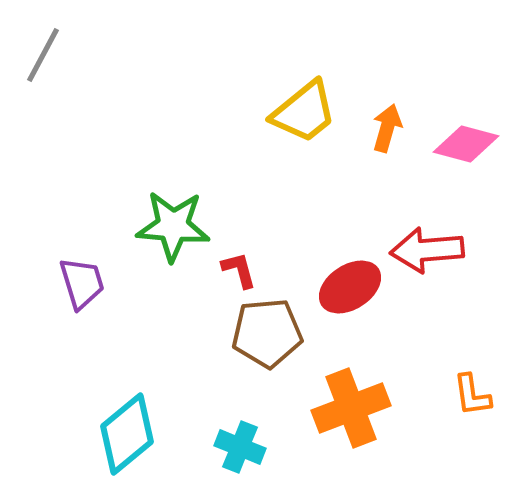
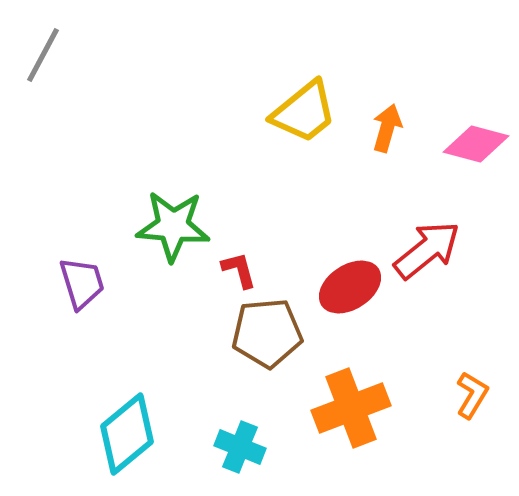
pink diamond: moved 10 px right
red arrow: rotated 146 degrees clockwise
orange L-shape: rotated 141 degrees counterclockwise
